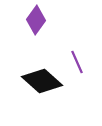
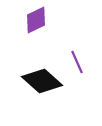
purple diamond: rotated 28 degrees clockwise
